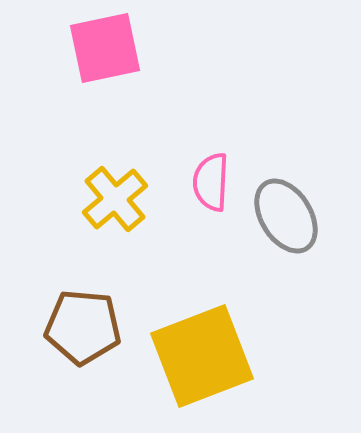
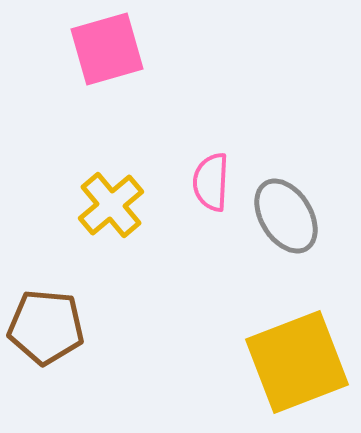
pink square: moved 2 px right, 1 px down; rotated 4 degrees counterclockwise
yellow cross: moved 4 px left, 6 px down
brown pentagon: moved 37 px left
yellow square: moved 95 px right, 6 px down
